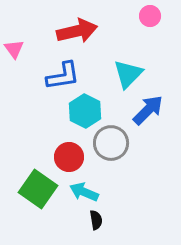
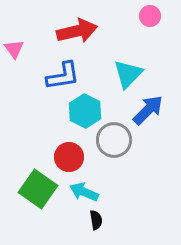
gray circle: moved 3 px right, 3 px up
